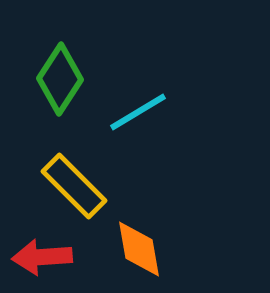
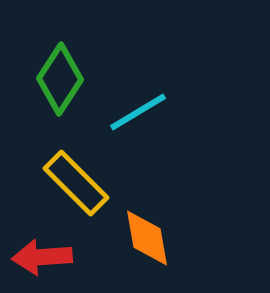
yellow rectangle: moved 2 px right, 3 px up
orange diamond: moved 8 px right, 11 px up
